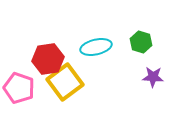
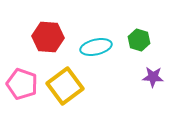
green hexagon: moved 2 px left, 2 px up
red hexagon: moved 22 px up; rotated 12 degrees clockwise
yellow square: moved 4 px down
pink pentagon: moved 3 px right, 4 px up
